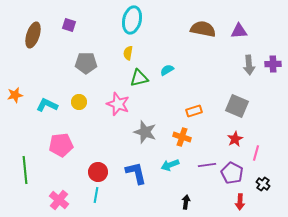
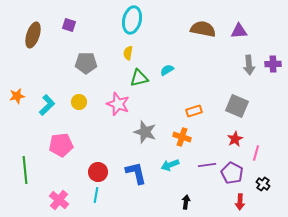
orange star: moved 2 px right, 1 px down
cyan L-shape: rotated 110 degrees clockwise
